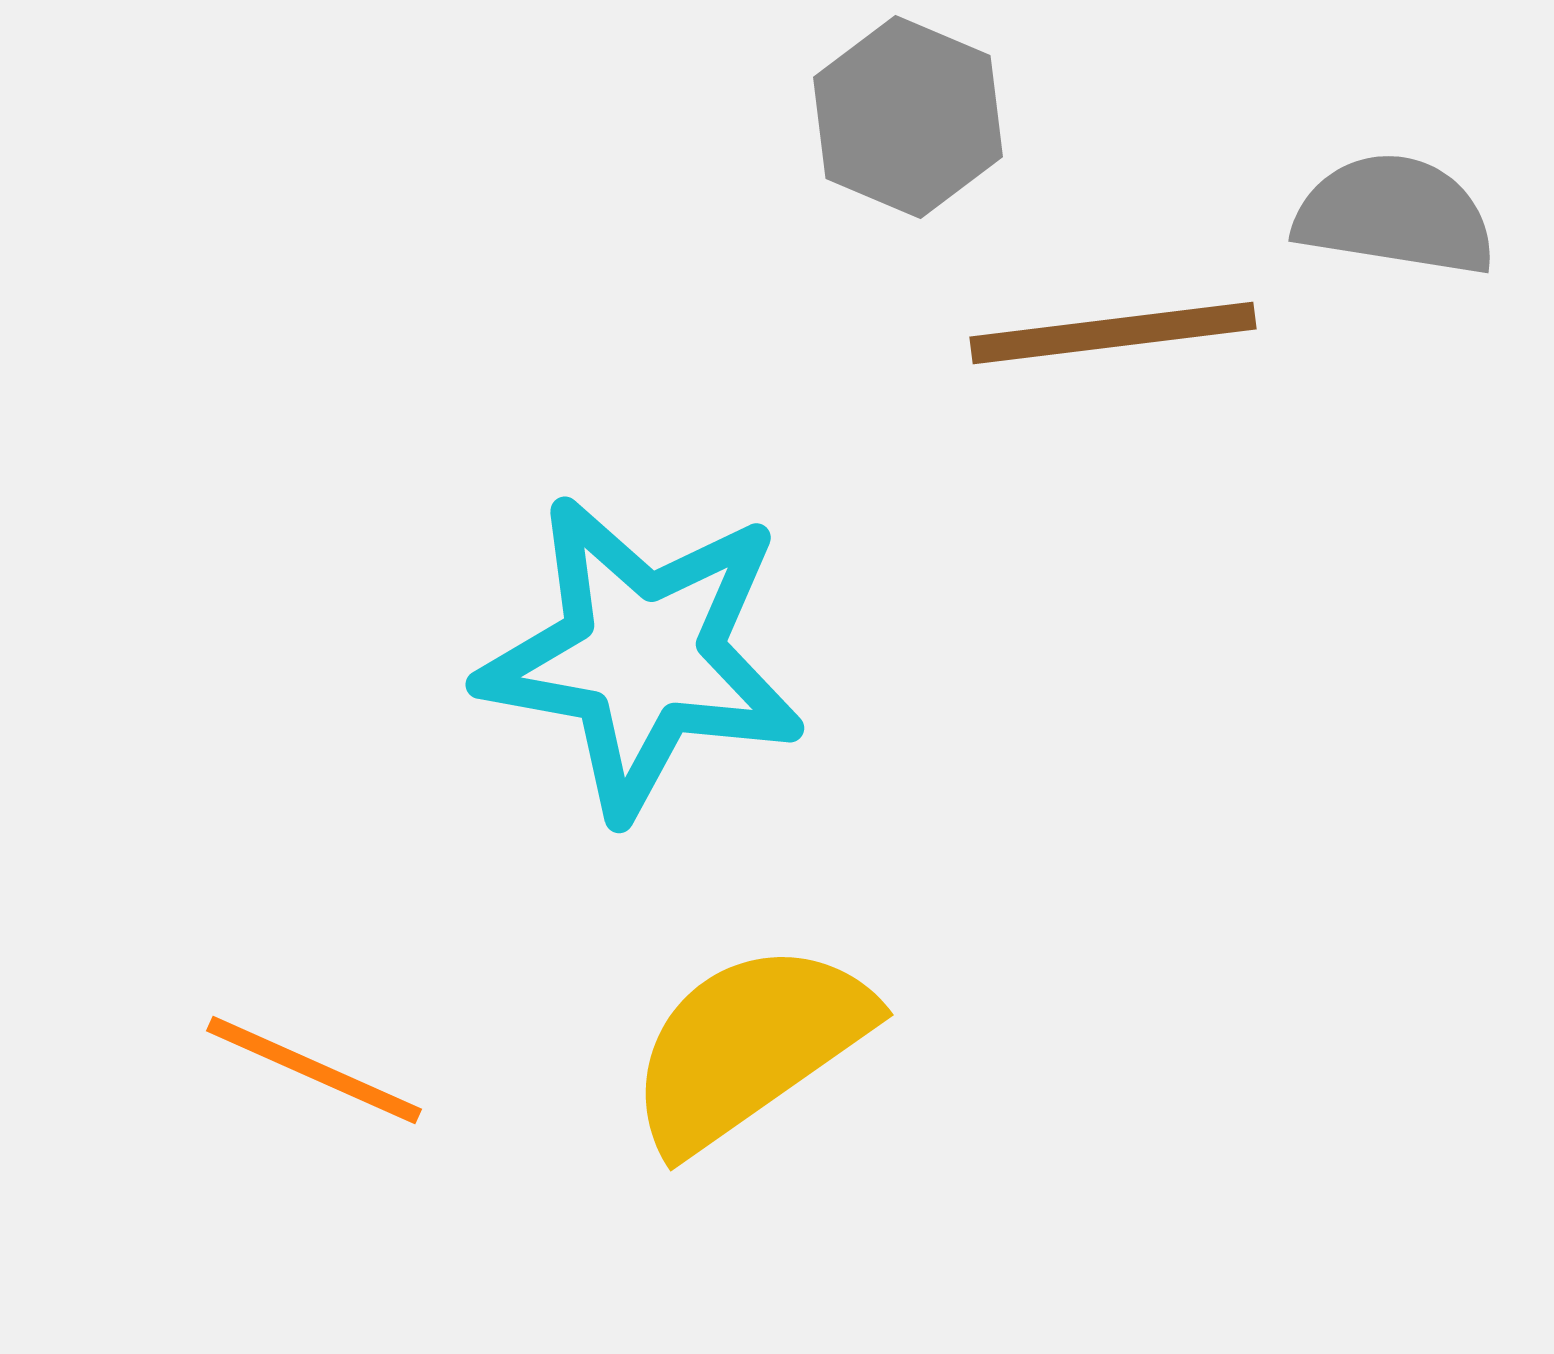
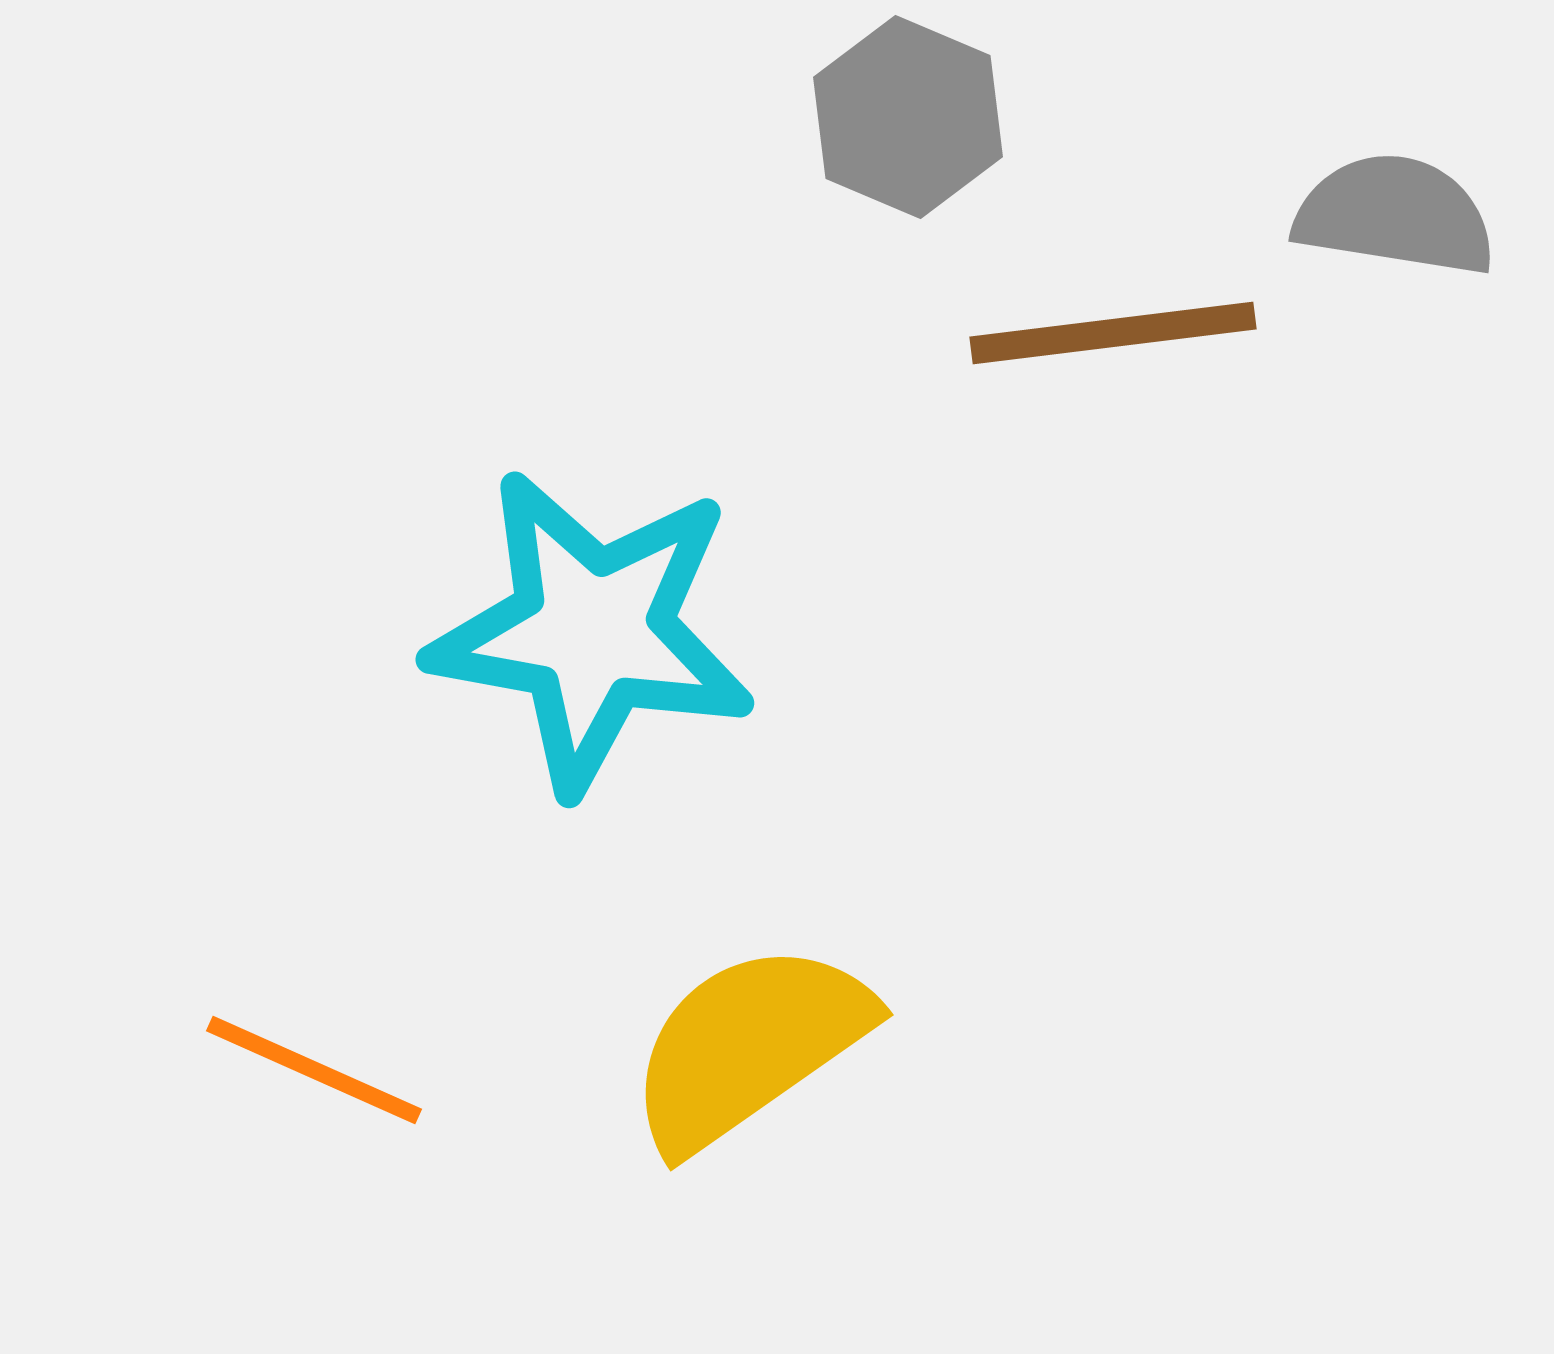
cyan star: moved 50 px left, 25 px up
